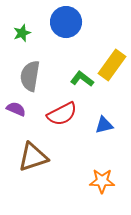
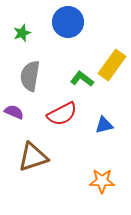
blue circle: moved 2 px right
purple semicircle: moved 2 px left, 3 px down
